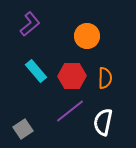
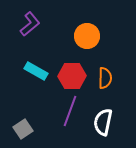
cyan rectangle: rotated 20 degrees counterclockwise
purple line: rotated 32 degrees counterclockwise
